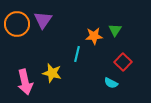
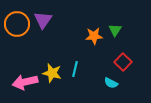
cyan line: moved 2 px left, 15 px down
pink arrow: rotated 90 degrees clockwise
